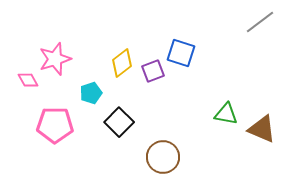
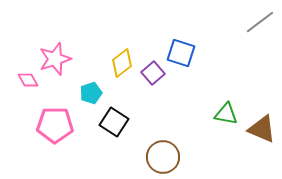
purple square: moved 2 px down; rotated 20 degrees counterclockwise
black square: moved 5 px left; rotated 12 degrees counterclockwise
